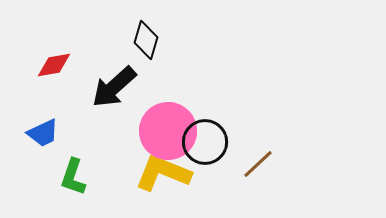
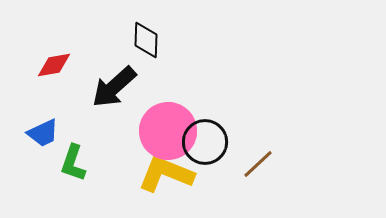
black diamond: rotated 15 degrees counterclockwise
yellow L-shape: moved 3 px right, 1 px down
green L-shape: moved 14 px up
